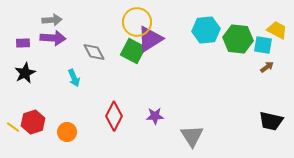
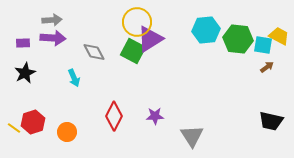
yellow trapezoid: moved 2 px right, 6 px down
yellow line: moved 1 px right, 1 px down
